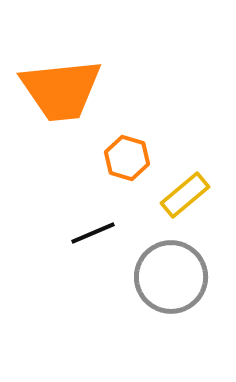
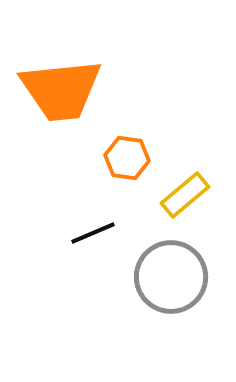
orange hexagon: rotated 9 degrees counterclockwise
